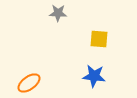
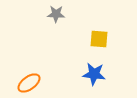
gray star: moved 2 px left, 1 px down
blue star: moved 2 px up
